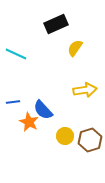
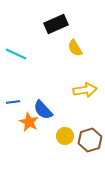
yellow semicircle: rotated 66 degrees counterclockwise
